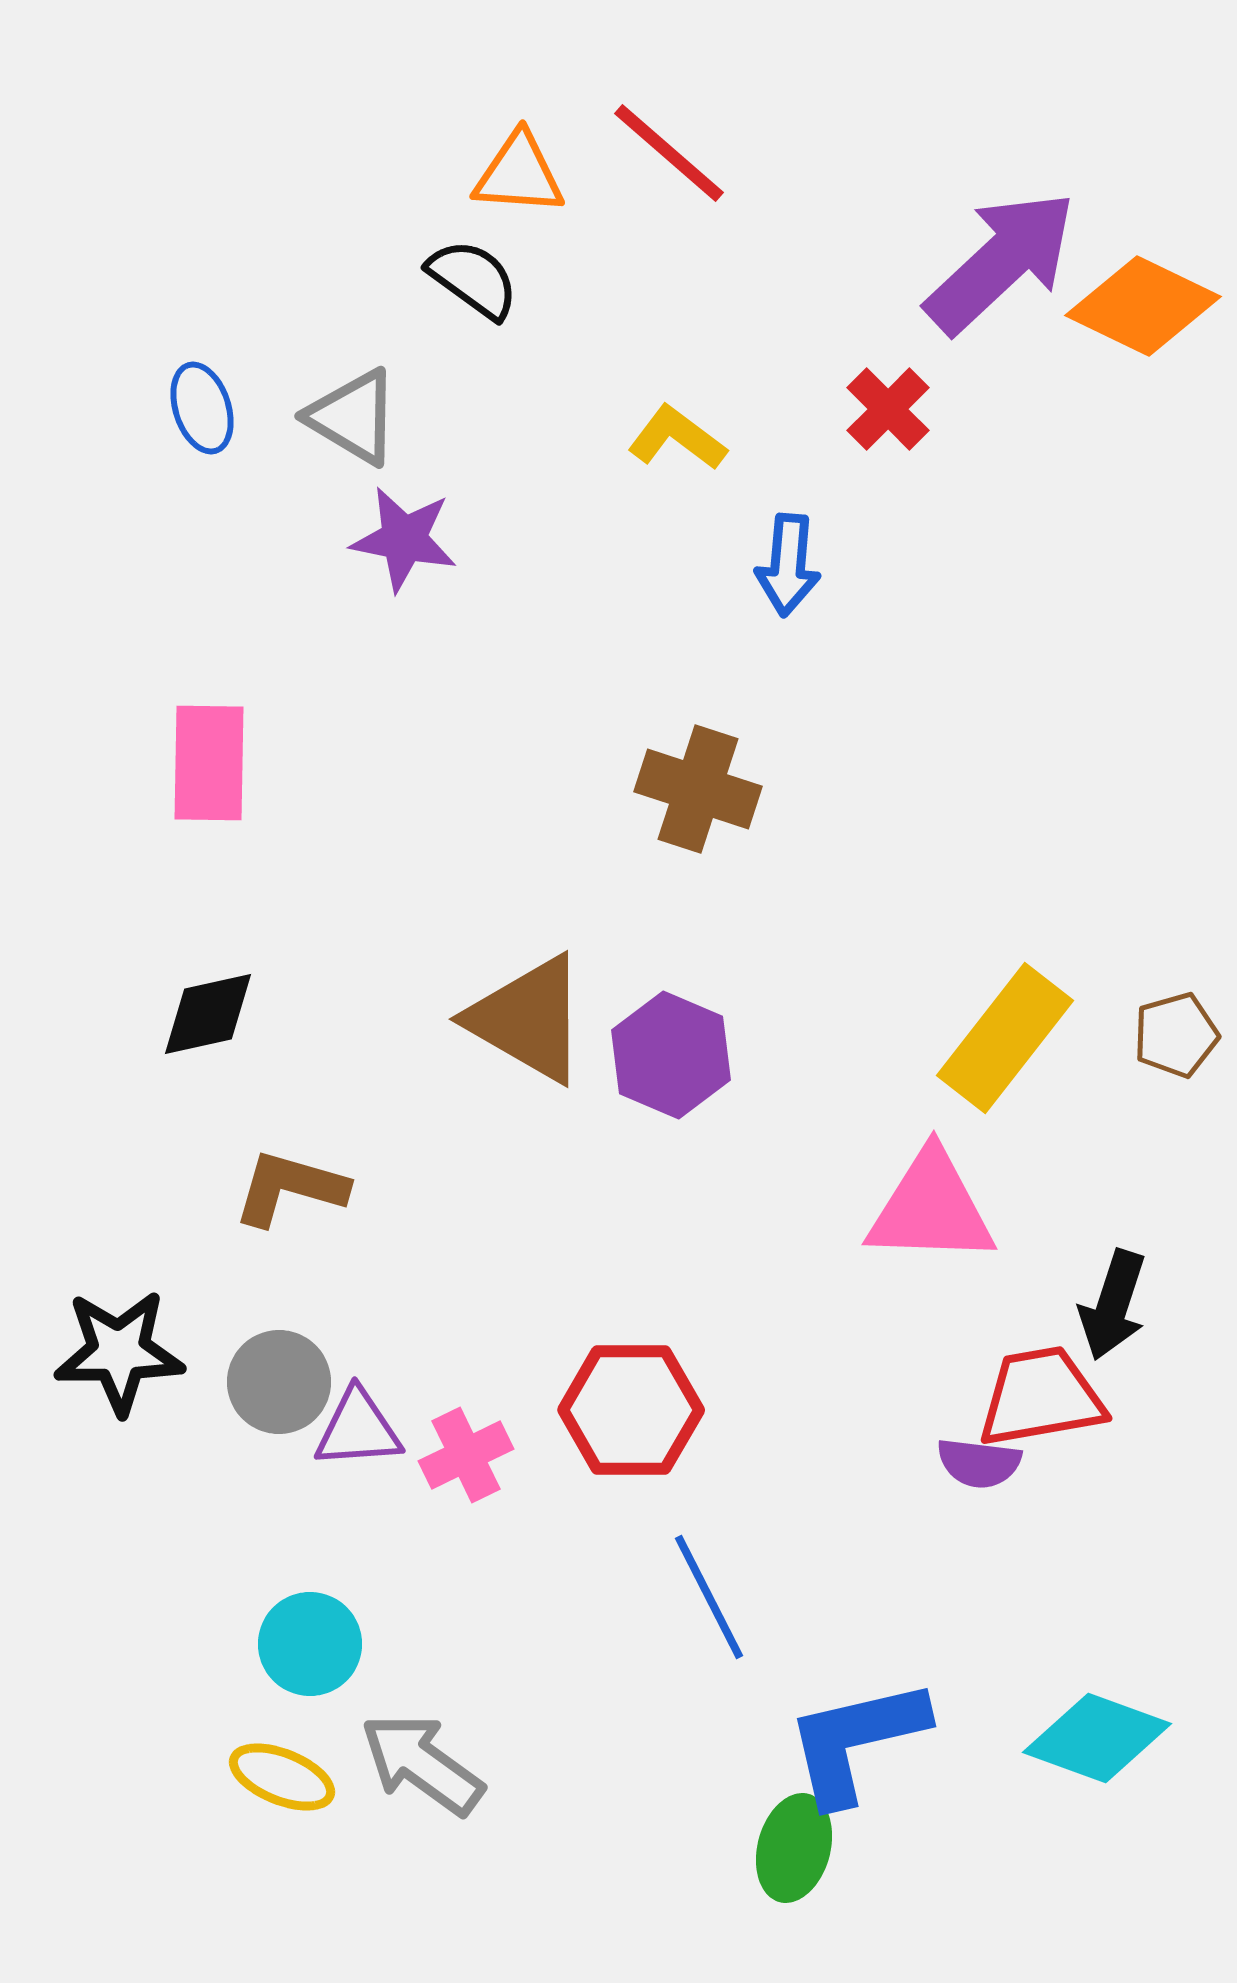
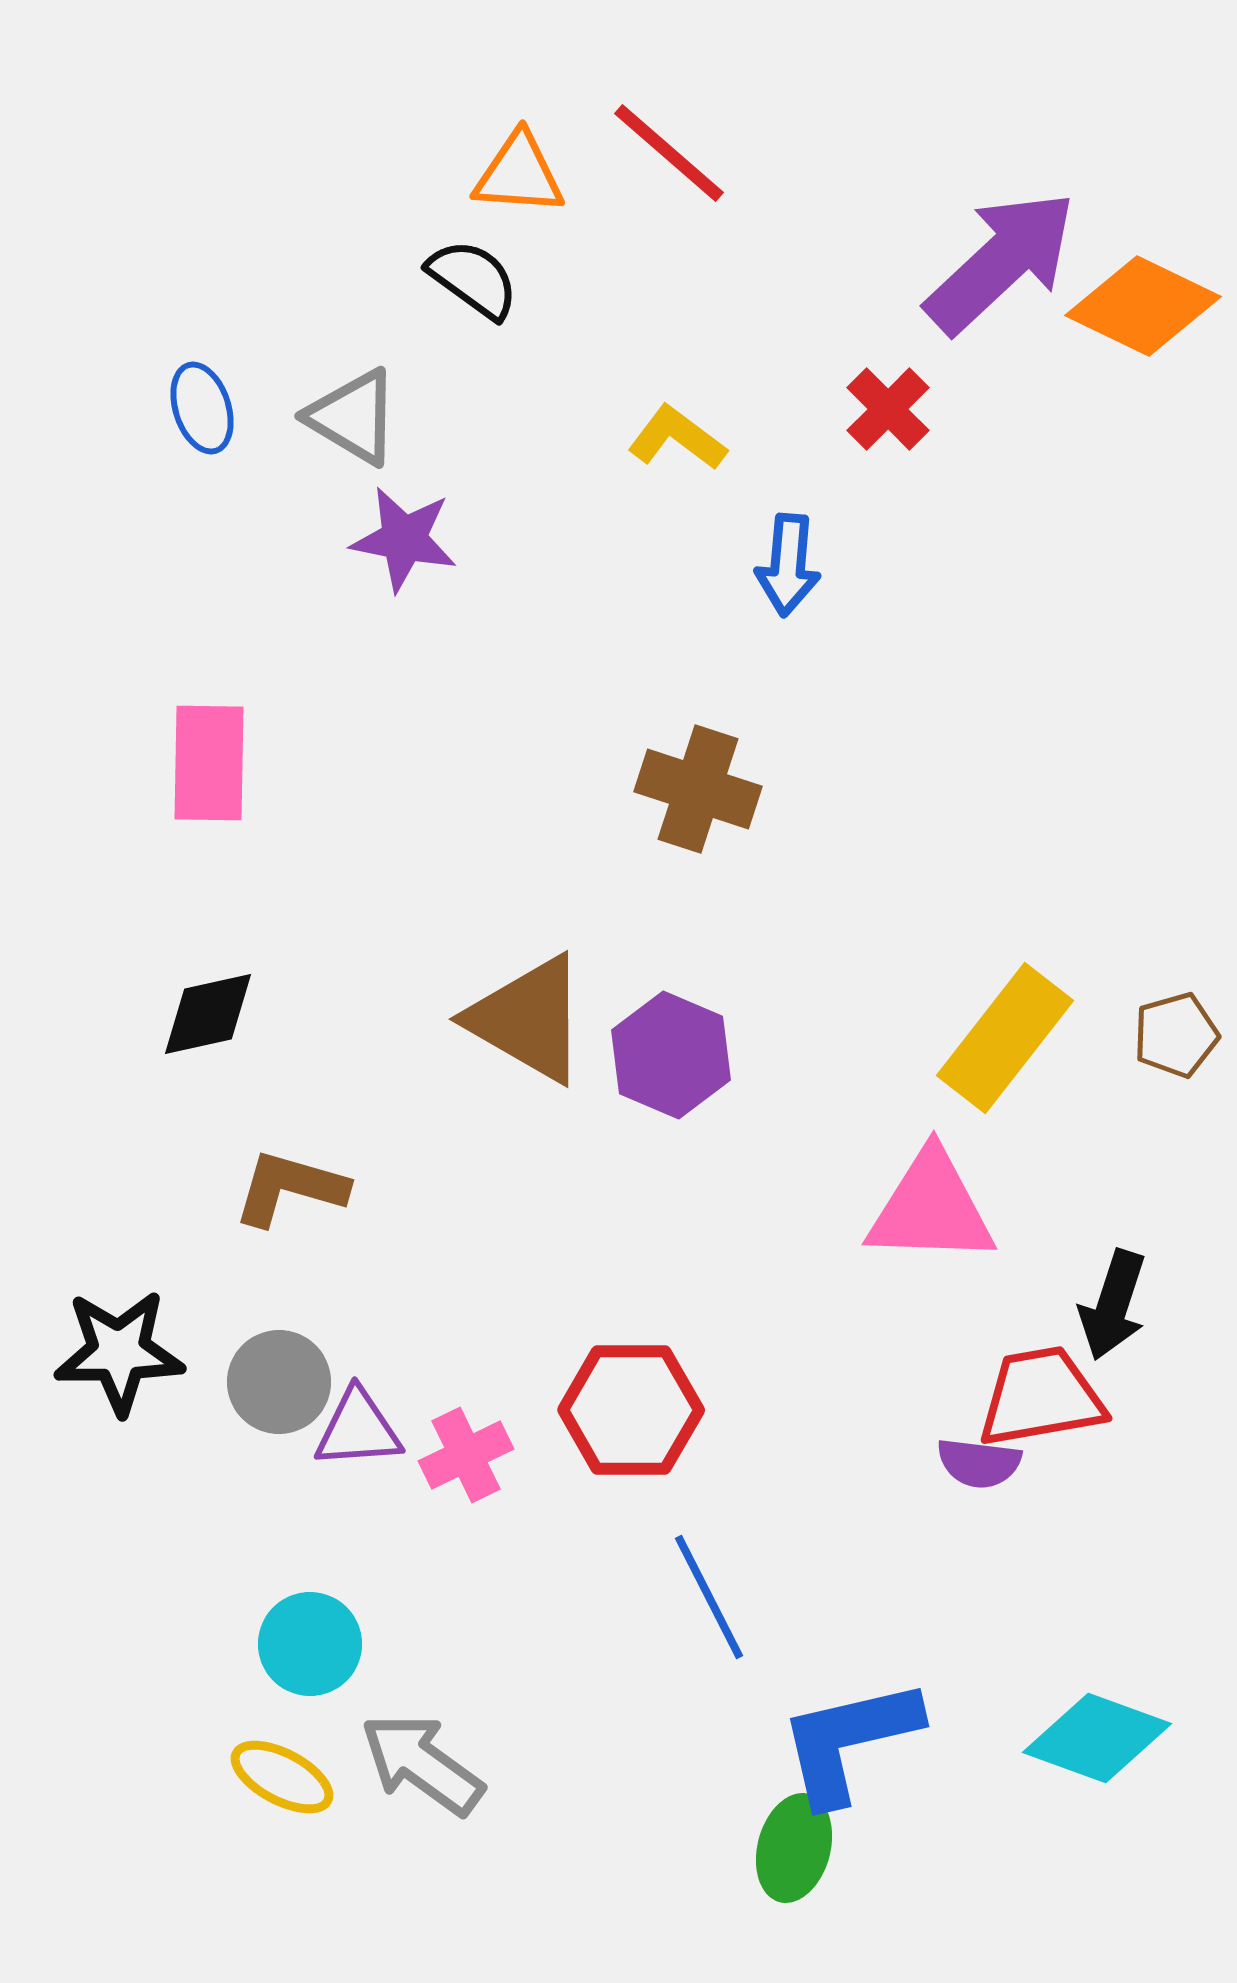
blue L-shape: moved 7 px left
yellow ellipse: rotated 6 degrees clockwise
